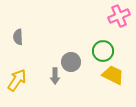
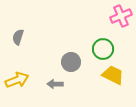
pink cross: moved 2 px right
gray semicircle: rotated 21 degrees clockwise
green circle: moved 2 px up
gray arrow: moved 8 px down; rotated 91 degrees clockwise
yellow arrow: rotated 35 degrees clockwise
